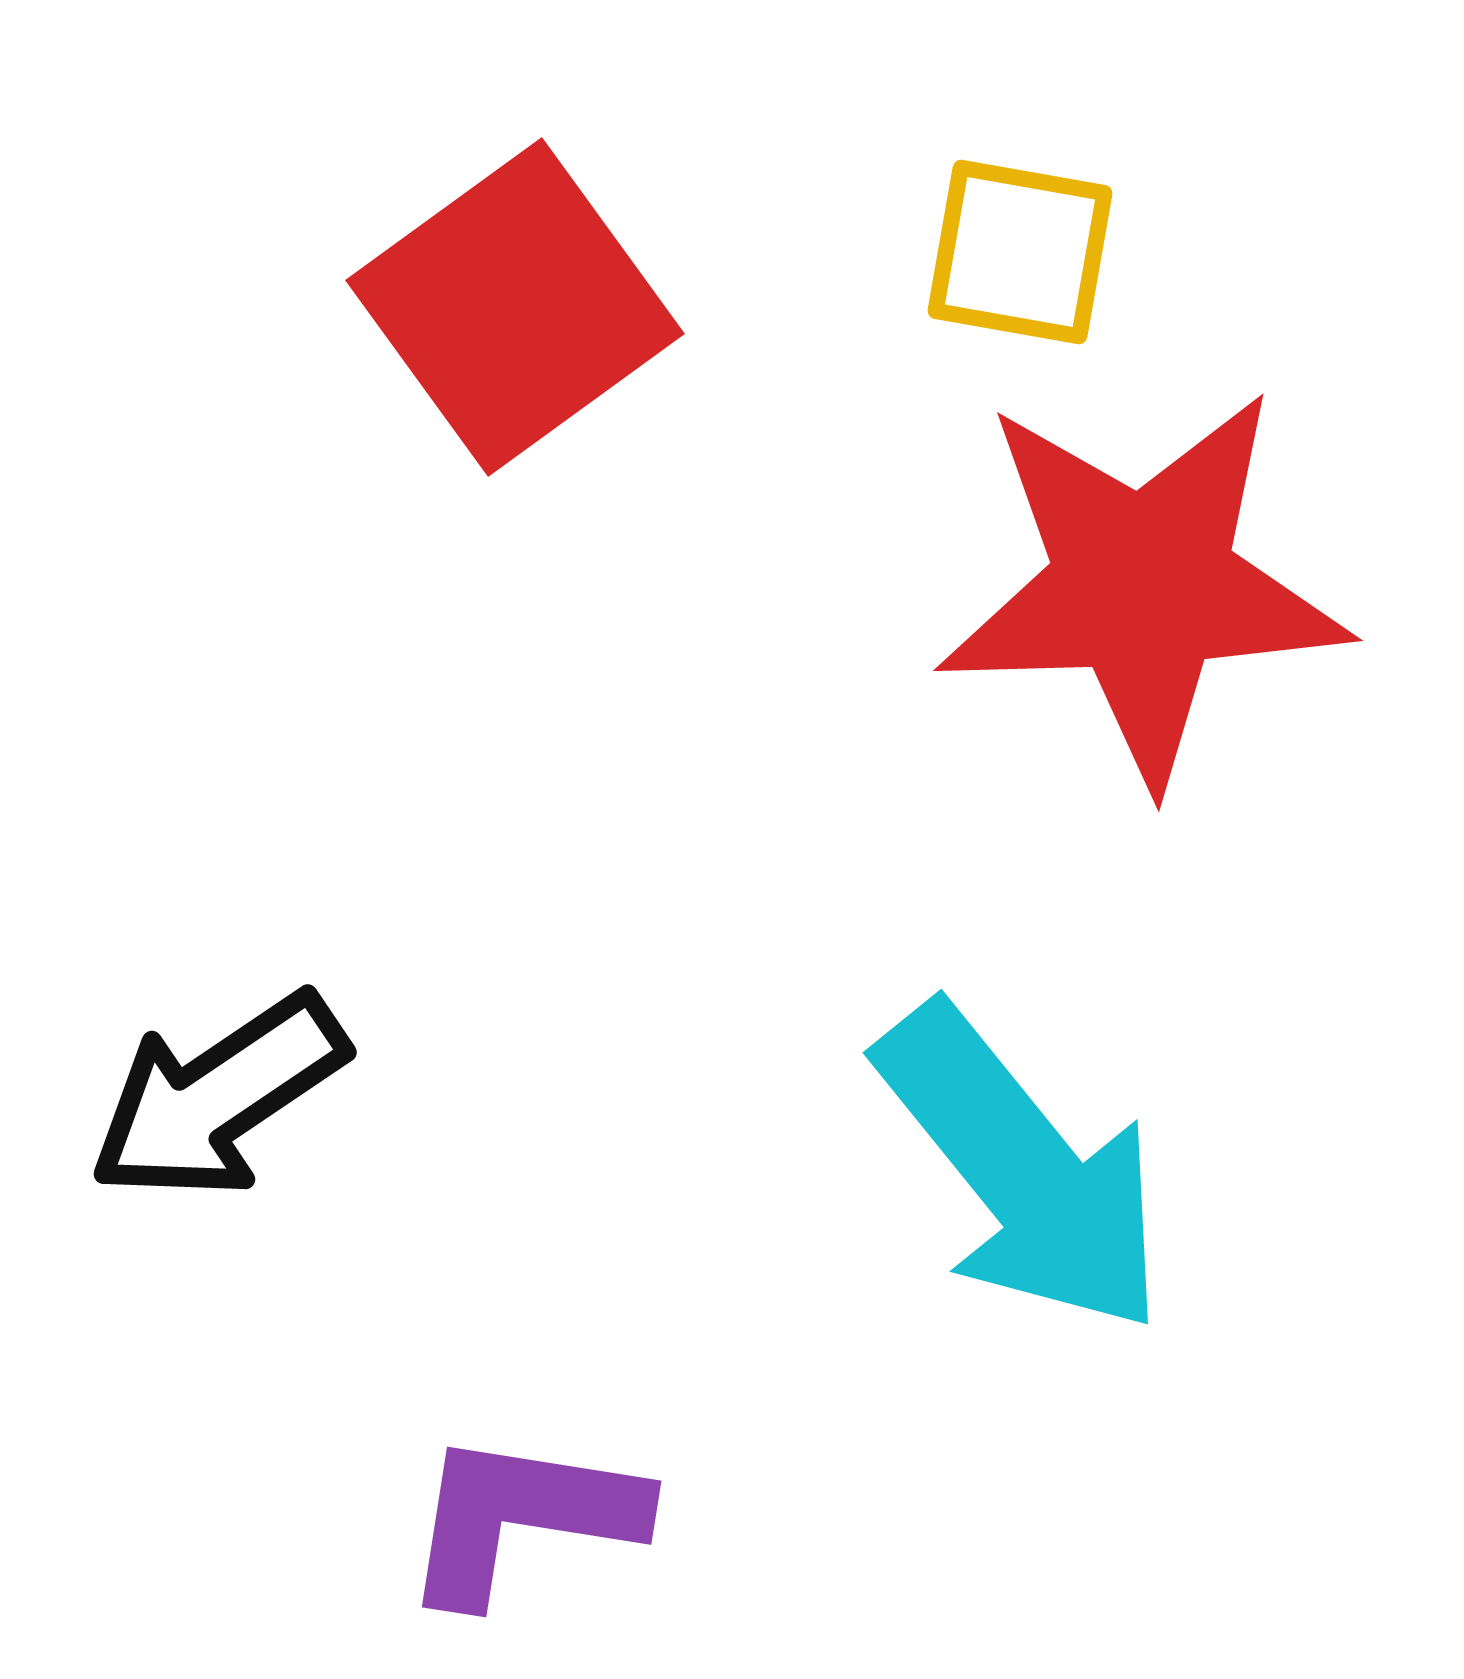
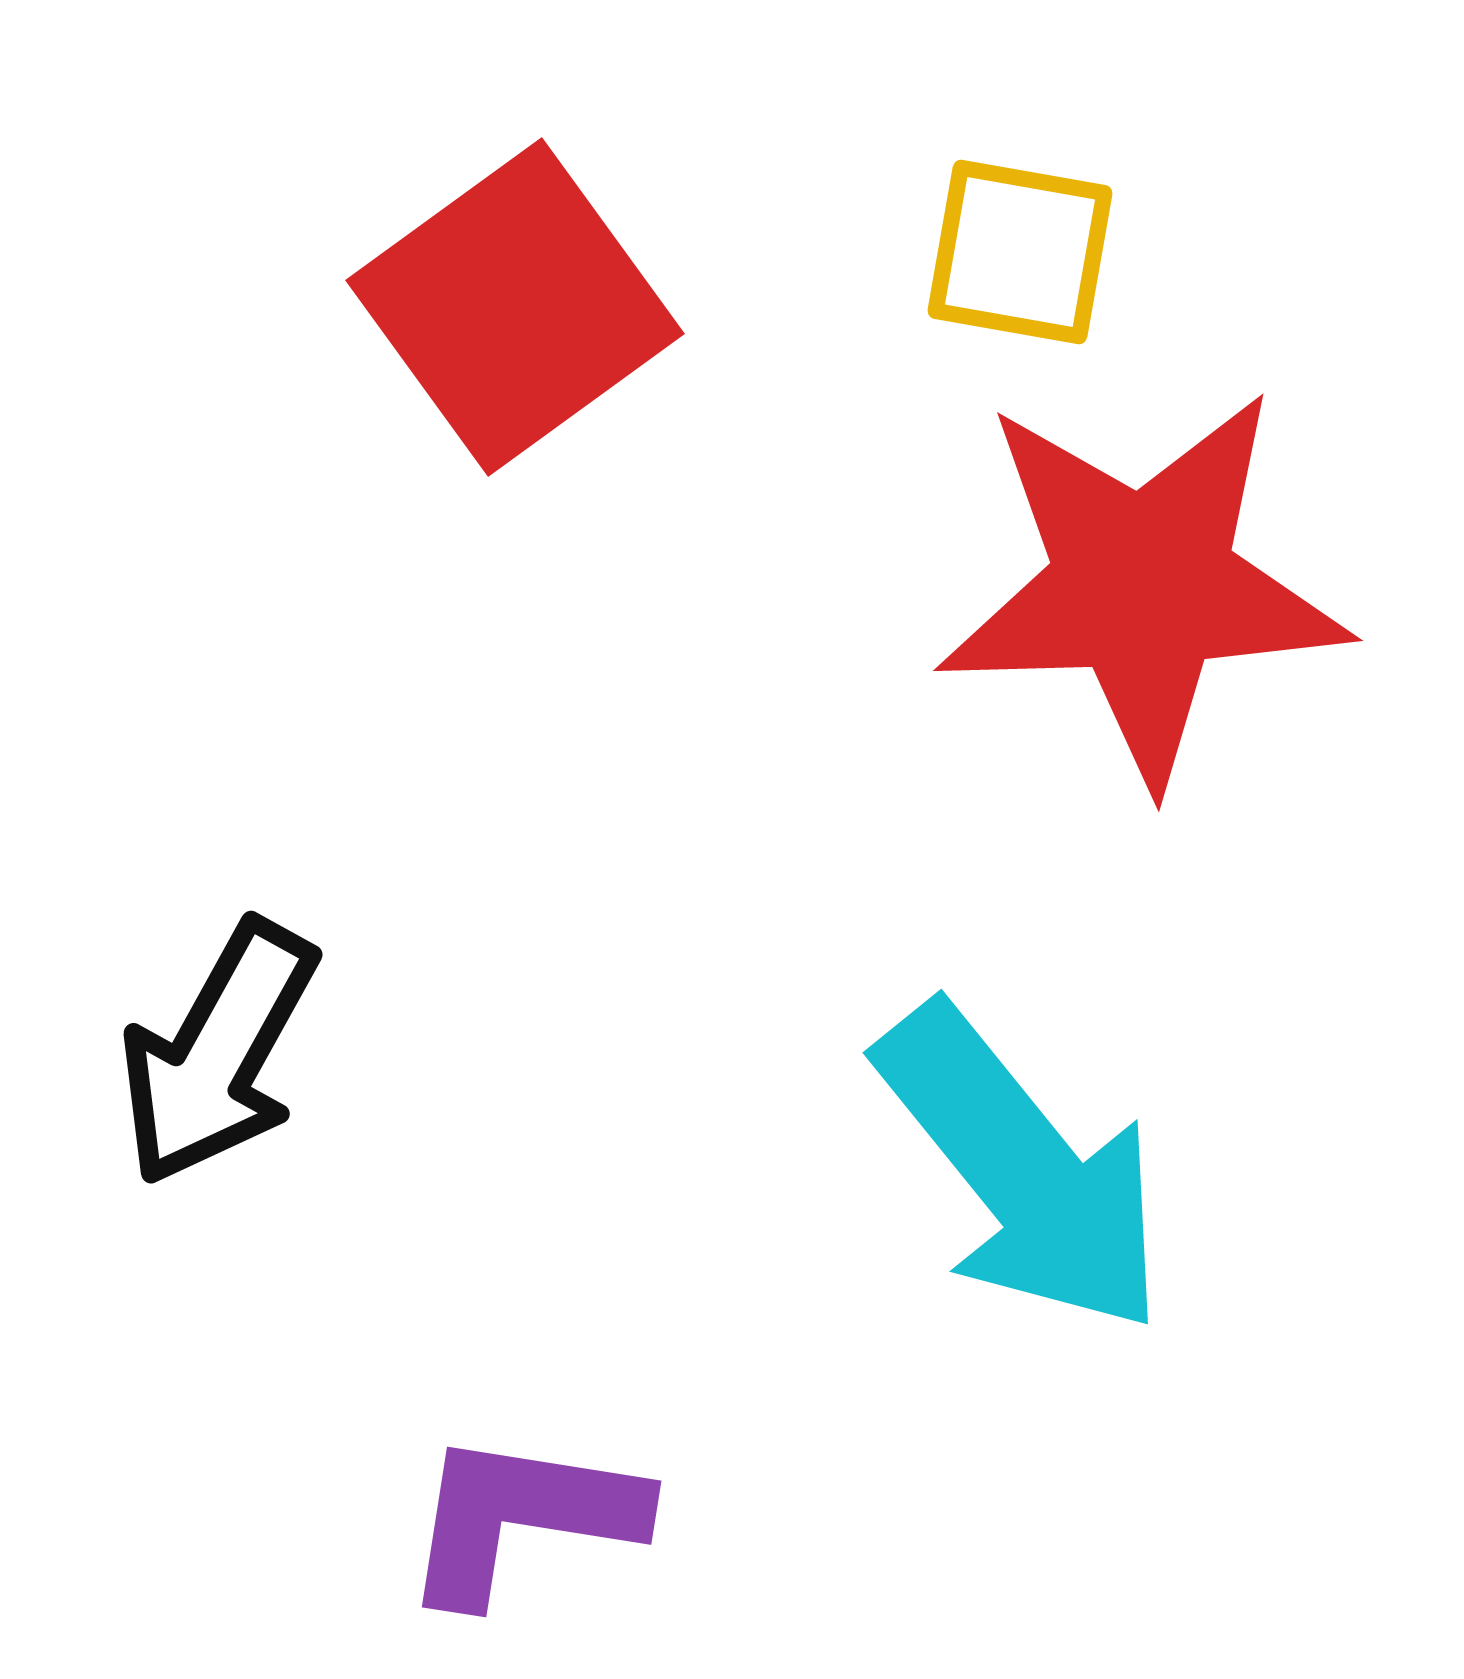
black arrow: moved 44 px up; rotated 27 degrees counterclockwise
